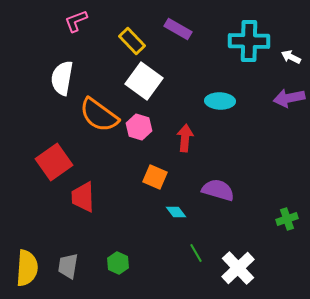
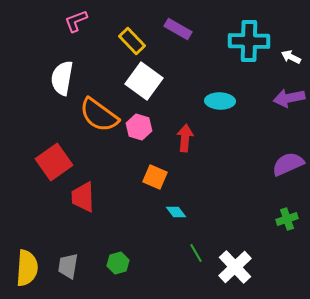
purple semicircle: moved 70 px right, 26 px up; rotated 40 degrees counterclockwise
green hexagon: rotated 20 degrees clockwise
white cross: moved 3 px left, 1 px up
